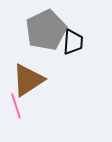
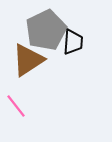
brown triangle: moved 20 px up
pink line: rotated 20 degrees counterclockwise
